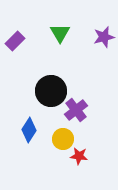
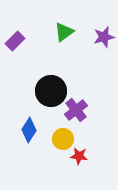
green triangle: moved 4 px right, 1 px up; rotated 25 degrees clockwise
